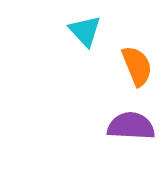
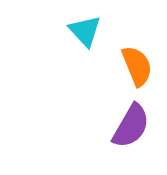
purple semicircle: rotated 117 degrees clockwise
